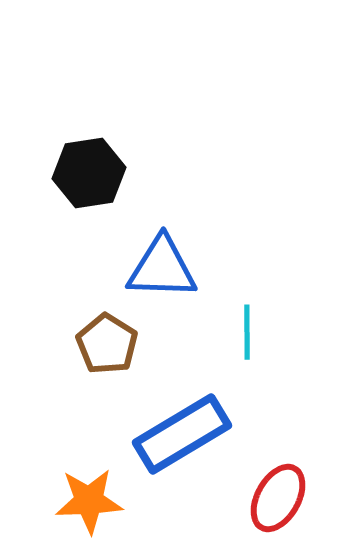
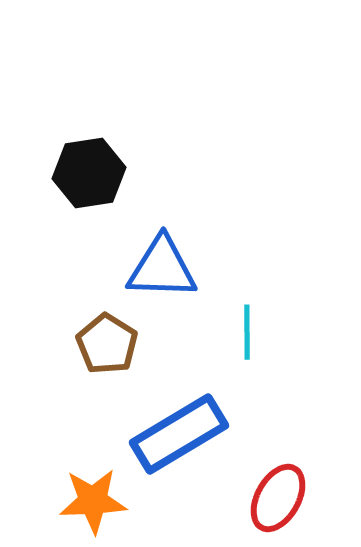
blue rectangle: moved 3 px left
orange star: moved 4 px right
